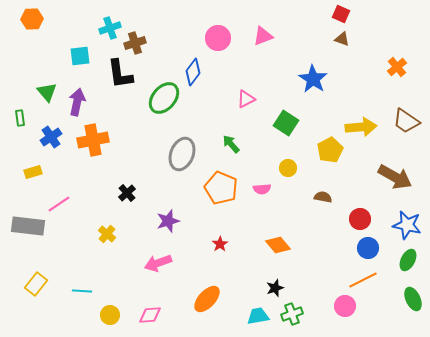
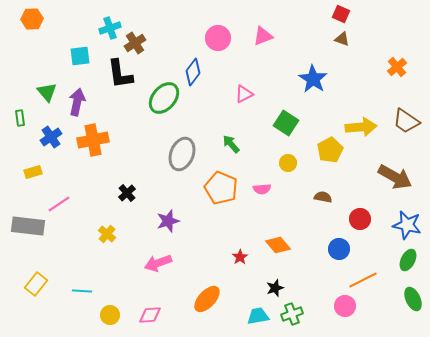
brown cross at (135, 43): rotated 15 degrees counterclockwise
pink triangle at (246, 99): moved 2 px left, 5 px up
yellow circle at (288, 168): moved 5 px up
red star at (220, 244): moved 20 px right, 13 px down
blue circle at (368, 248): moved 29 px left, 1 px down
